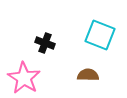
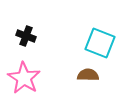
cyan square: moved 8 px down
black cross: moved 19 px left, 7 px up
